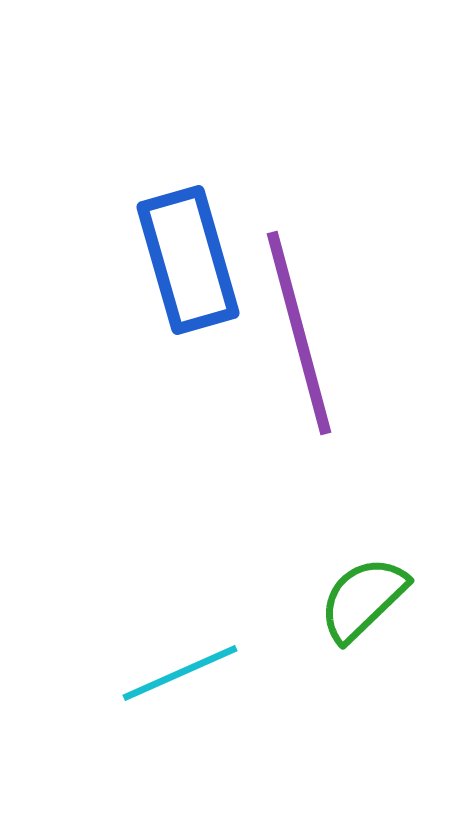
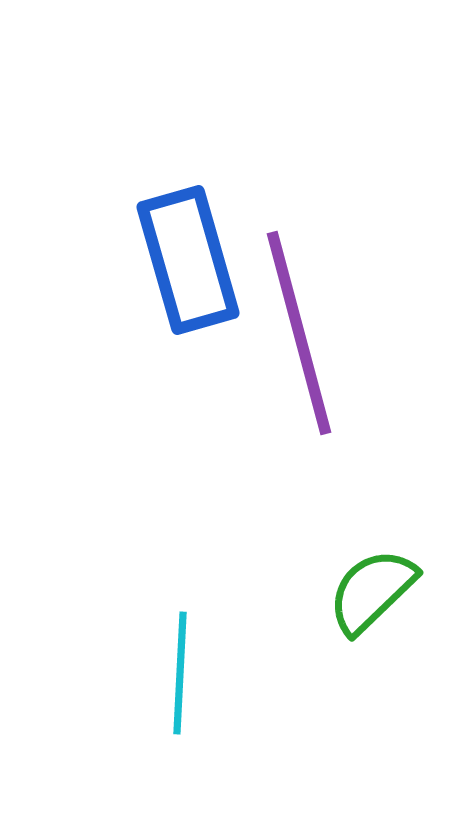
green semicircle: moved 9 px right, 8 px up
cyan line: rotated 63 degrees counterclockwise
